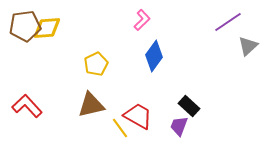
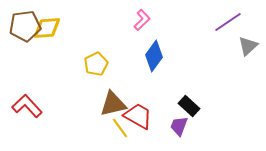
brown triangle: moved 22 px right, 1 px up
